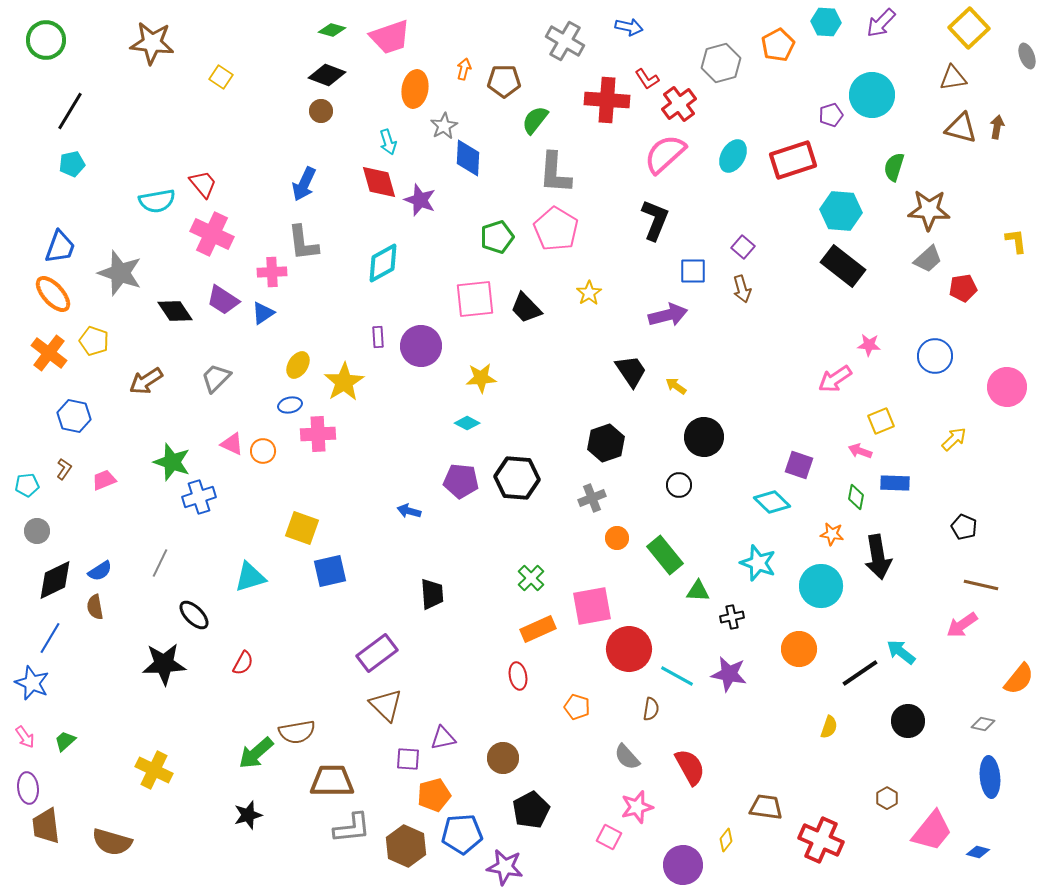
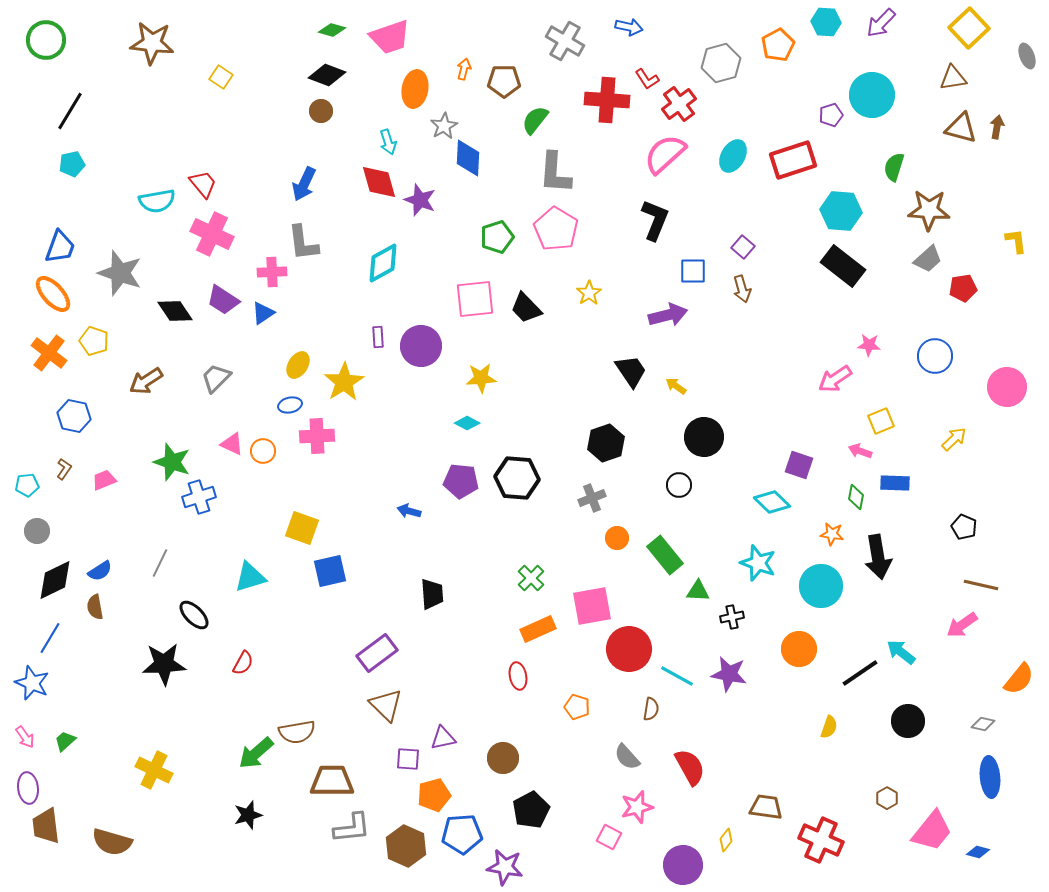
pink cross at (318, 434): moved 1 px left, 2 px down
